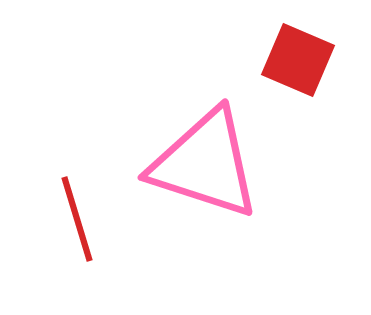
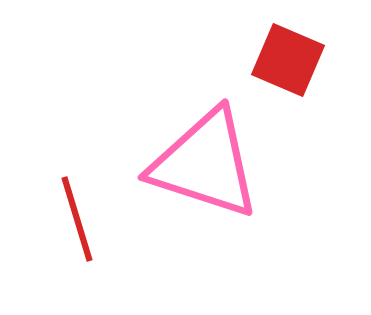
red square: moved 10 px left
